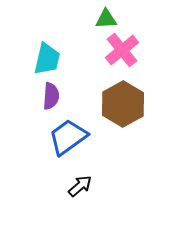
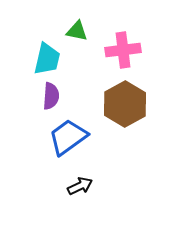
green triangle: moved 29 px left, 12 px down; rotated 15 degrees clockwise
pink cross: moved 1 px right; rotated 32 degrees clockwise
brown hexagon: moved 2 px right
black arrow: rotated 15 degrees clockwise
